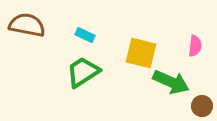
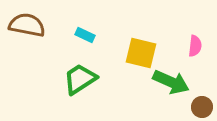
green trapezoid: moved 3 px left, 7 px down
brown circle: moved 1 px down
